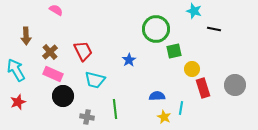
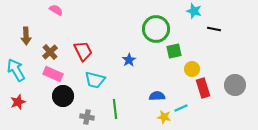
cyan line: rotated 56 degrees clockwise
yellow star: rotated 16 degrees counterclockwise
